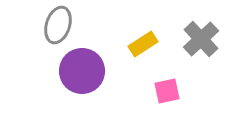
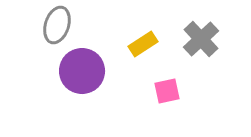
gray ellipse: moved 1 px left
